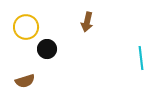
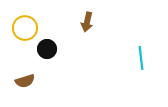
yellow circle: moved 1 px left, 1 px down
